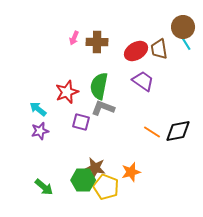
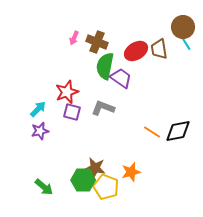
brown cross: rotated 20 degrees clockwise
purple trapezoid: moved 22 px left, 3 px up
green semicircle: moved 6 px right, 20 px up
cyan arrow: rotated 96 degrees clockwise
purple square: moved 9 px left, 10 px up
